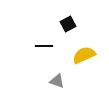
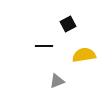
yellow semicircle: rotated 15 degrees clockwise
gray triangle: rotated 42 degrees counterclockwise
